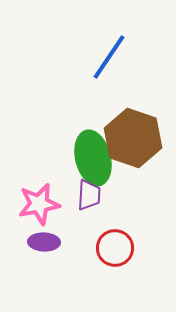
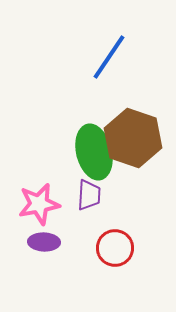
green ellipse: moved 1 px right, 6 px up
